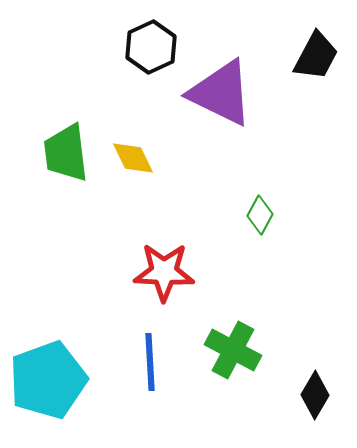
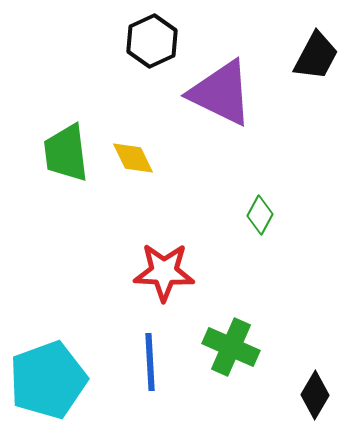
black hexagon: moved 1 px right, 6 px up
green cross: moved 2 px left, 3 px up; rotated 4 degrees counterclockwise
